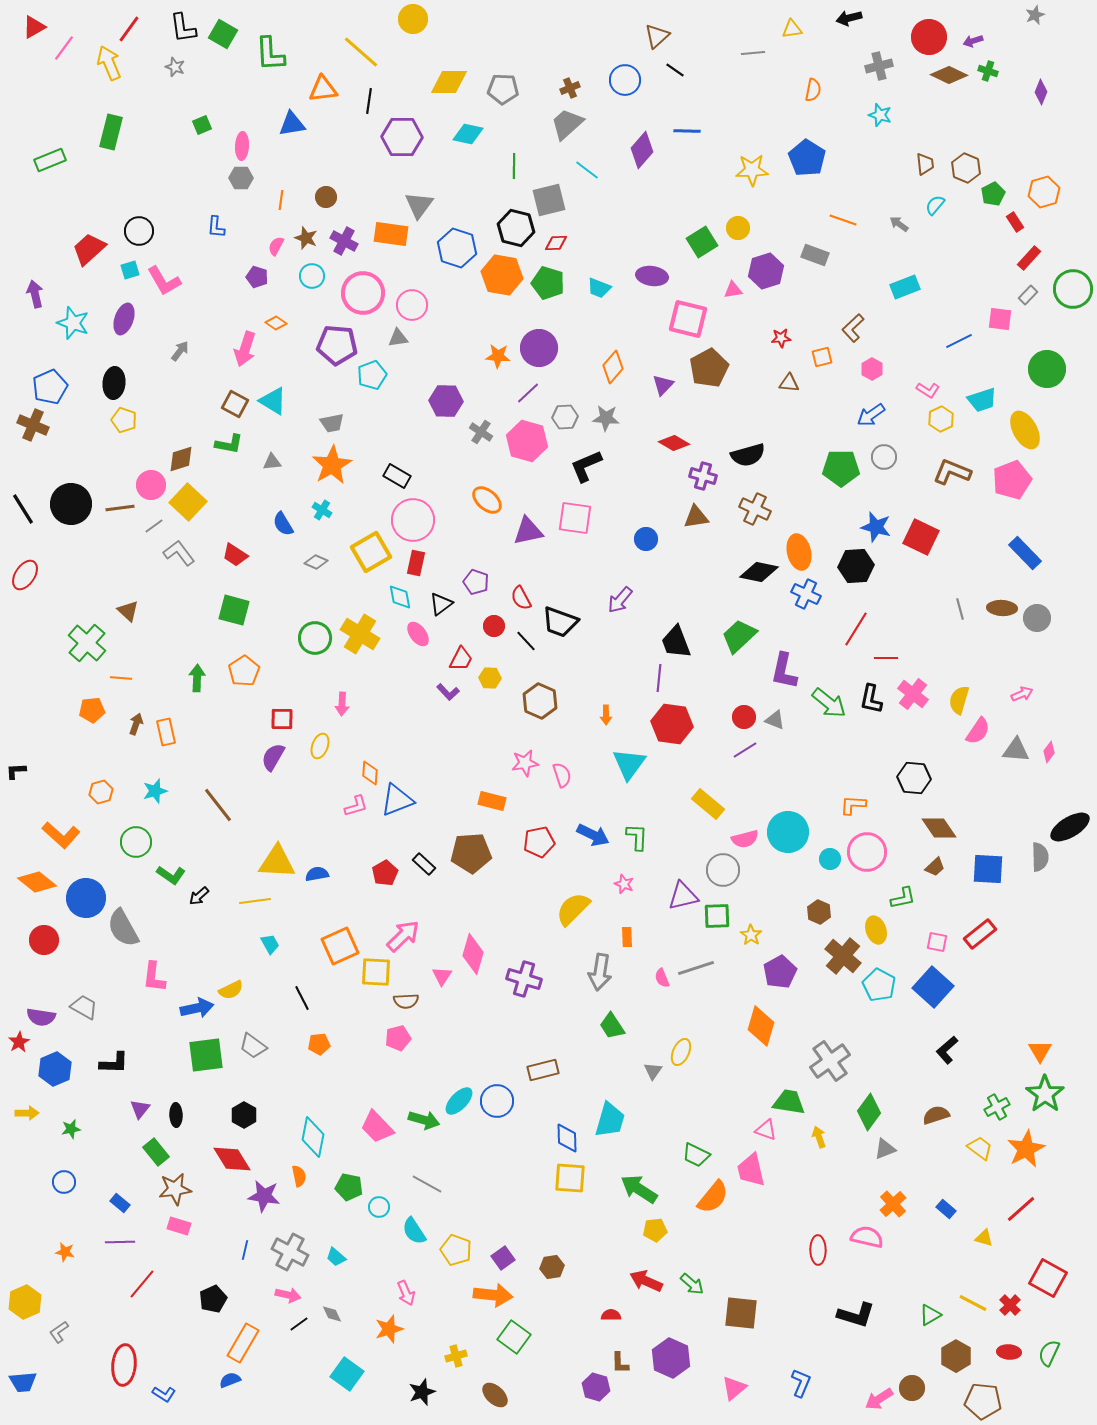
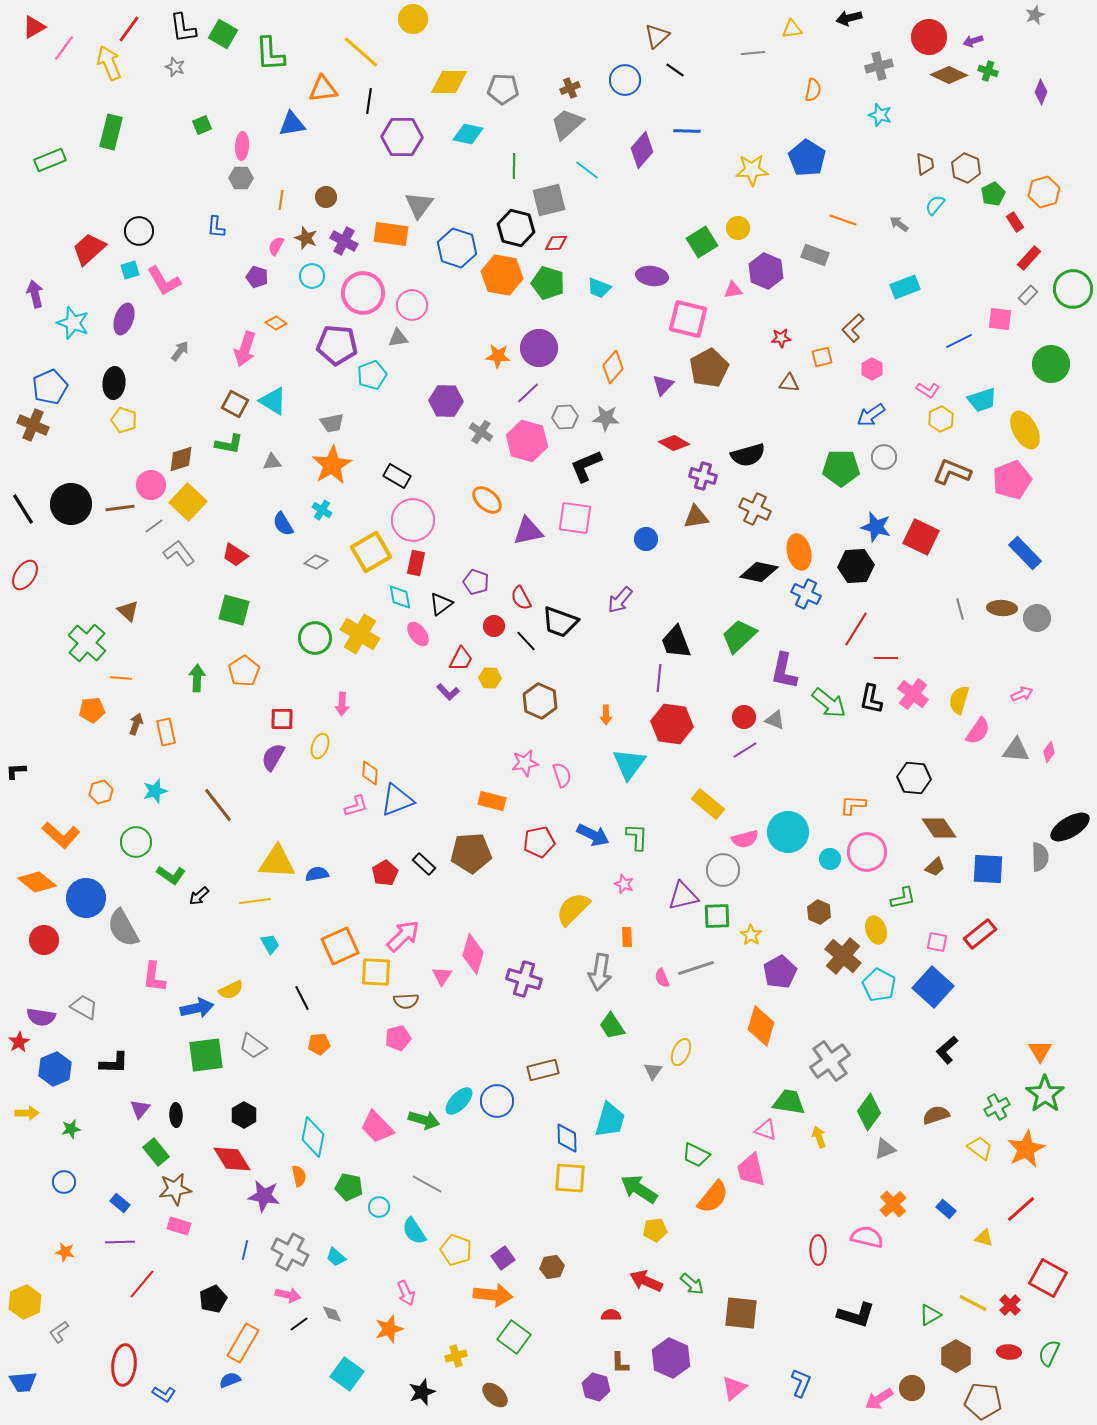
purple hexagon at (766, 271): rotated 20 degrees counterclockwise
green circle at (1047, 369): moved 4 px right, 5 px up
